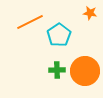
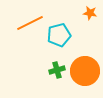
orange line: moved 1 px down
cyan pentagon: rotated 20 degrees clockwise
green cross: rotated 14 degrees counterclockwise
